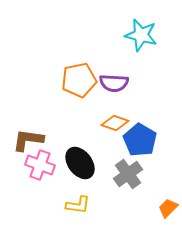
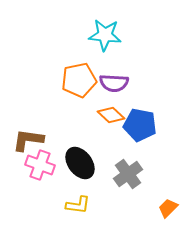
cyan star: moved 36 px left; rotated 8 degrees counterclockwise
orange diamond: moved 4 px left, 8 px up; rotated 24 degrees clockwise
blue pentagon: moved 15 px up; rotated 20 degrees counterclockwise
